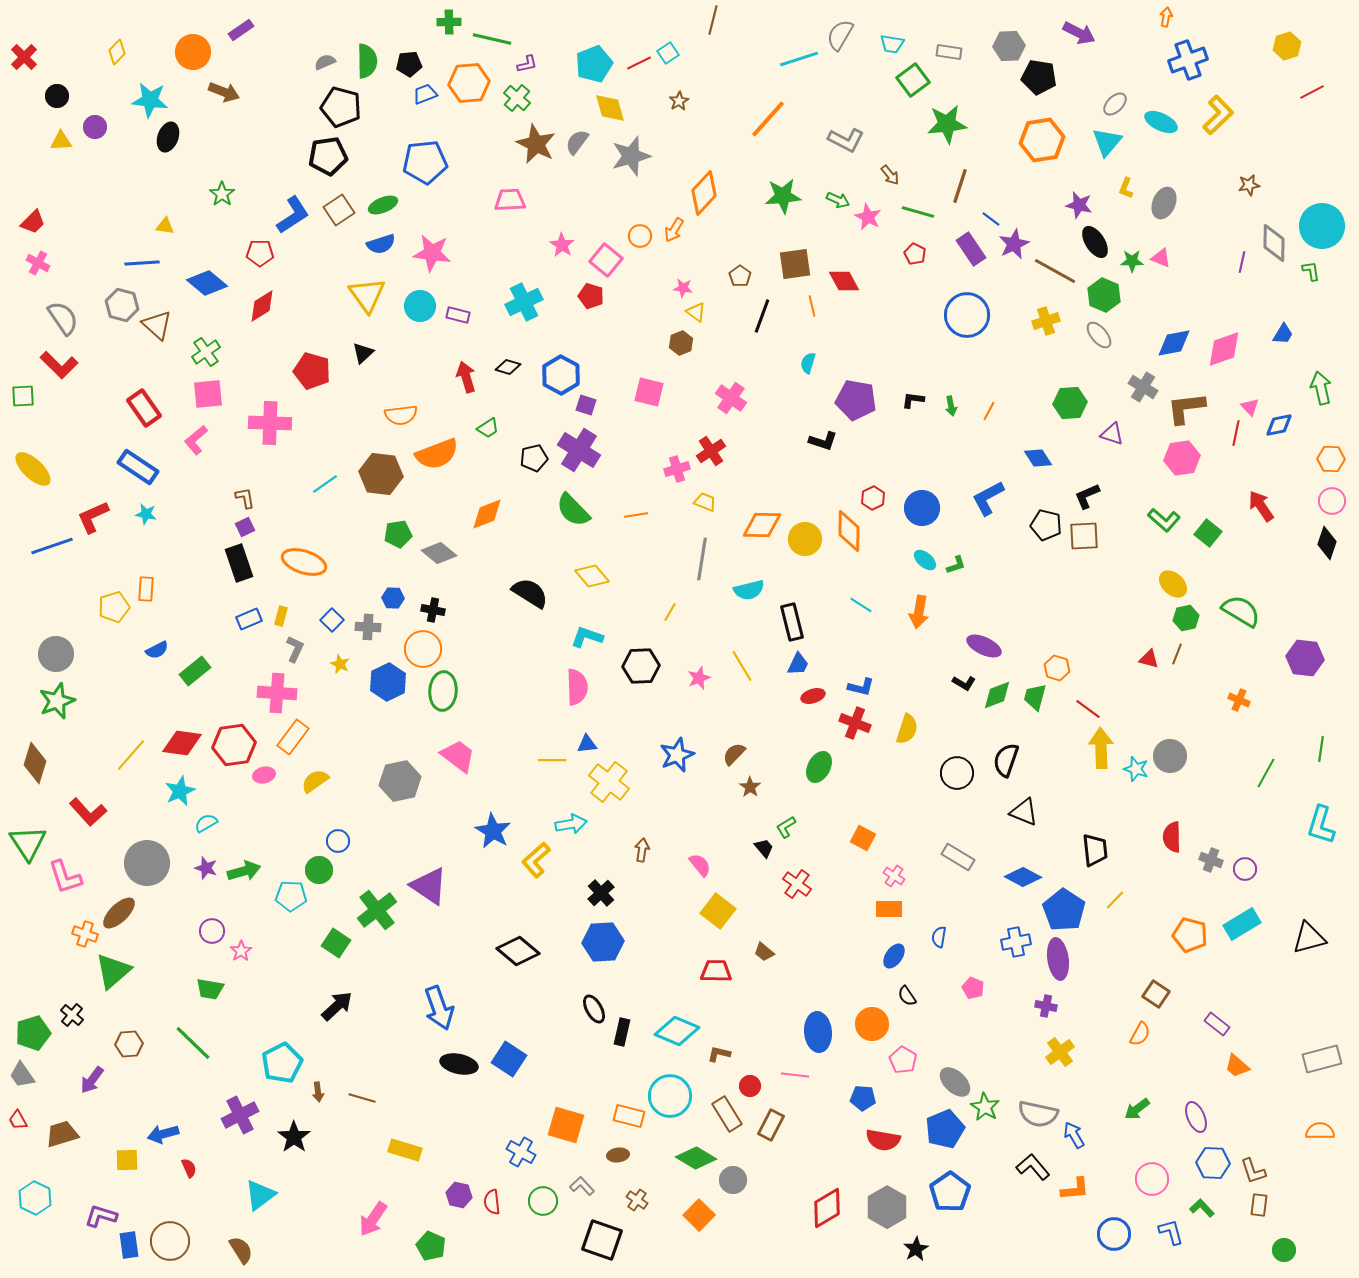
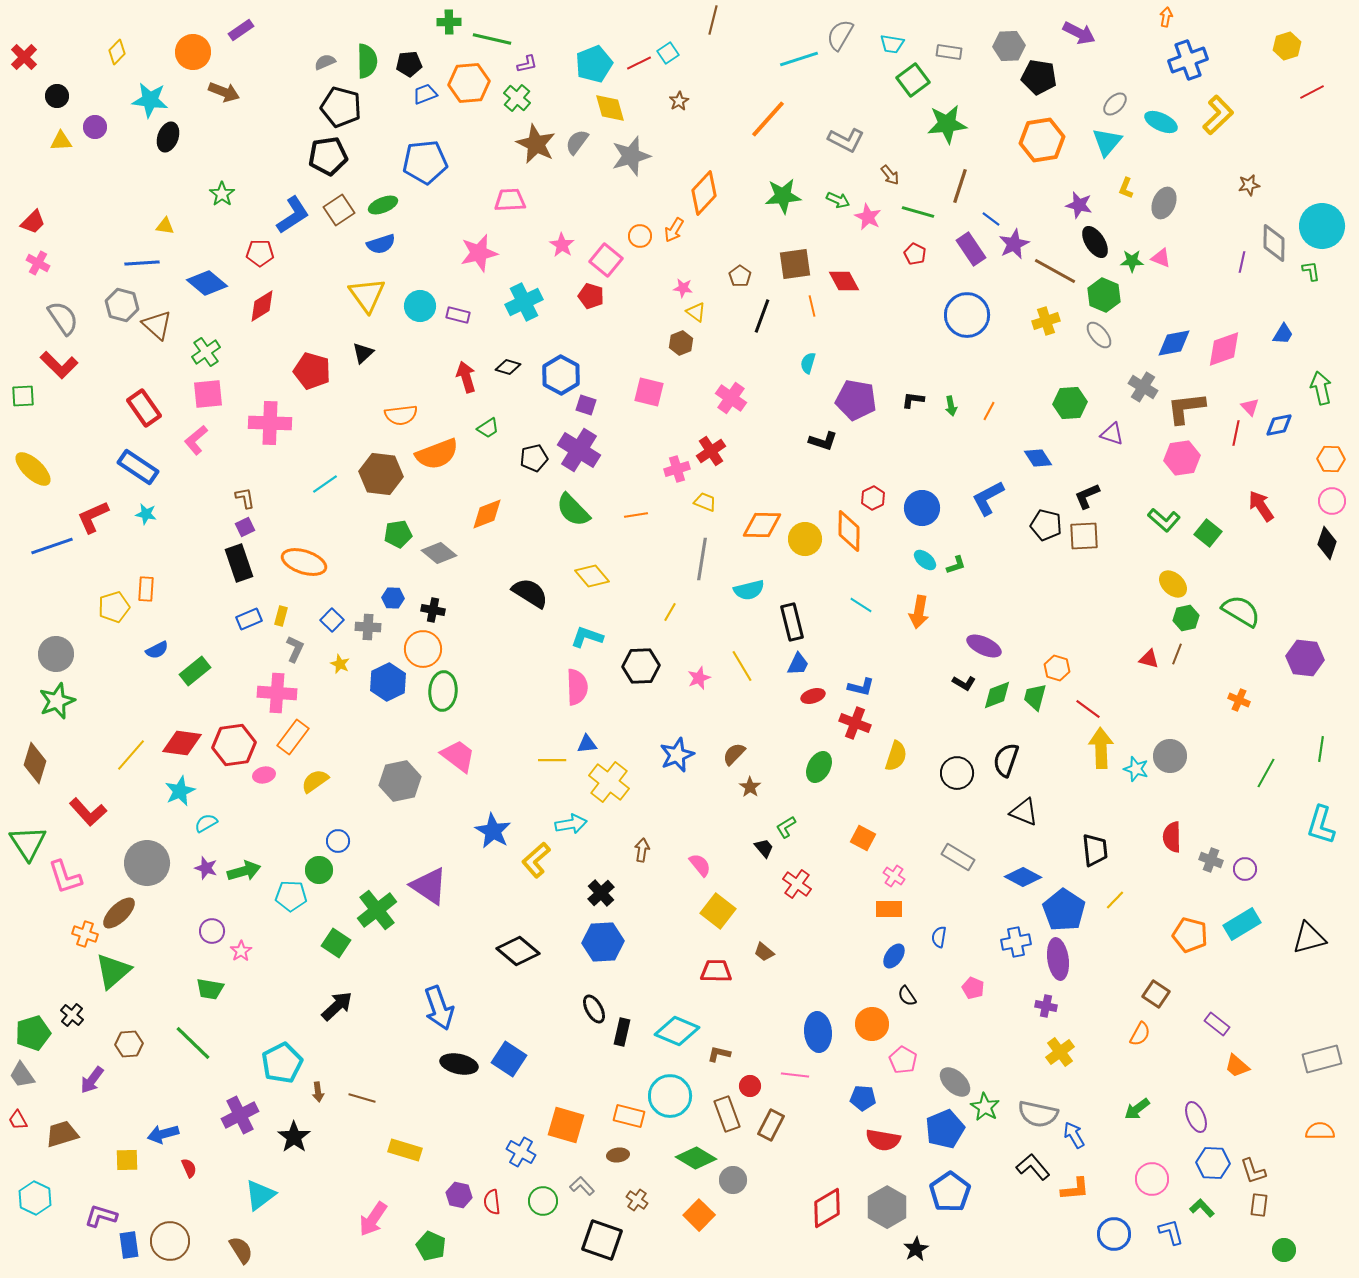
pink star at (432, 253): moved 47 px right; rotated 21 degrees counterclockwise
yellow semicircle at (907, 729): moved 11 px left, 27 px down
brown rectangle at (727, 1114): rotated 12 degrees clockwise
